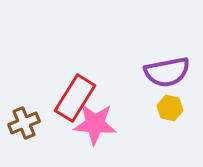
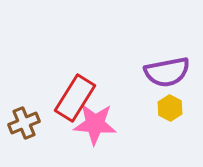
yellow hexagon: rotated 15 degrees clockwise
